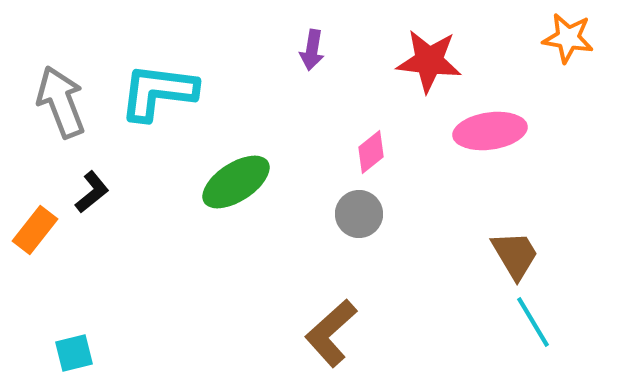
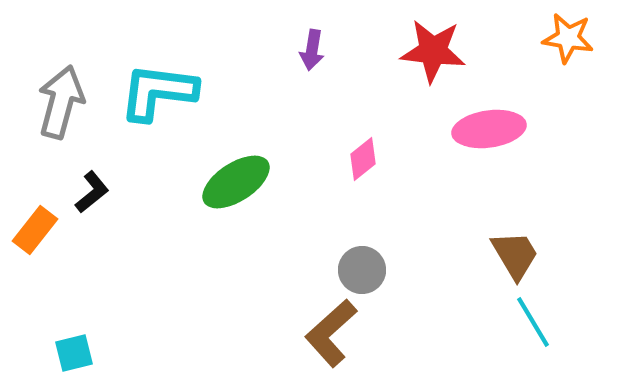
red star: moved 4 px right, 10 px up
gray arrow: rotated 36 degrees clockwise
pink ellipse: moved 1 px left, 2 px up
pink diamond: moved 8 px left, 7 px down
gray circle: moved 3 px right, 56 px down
